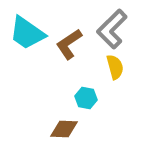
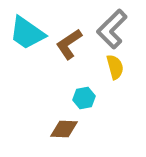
cyan hexagon: moved 2 px left; rotated 20 degrees counterclockwise
